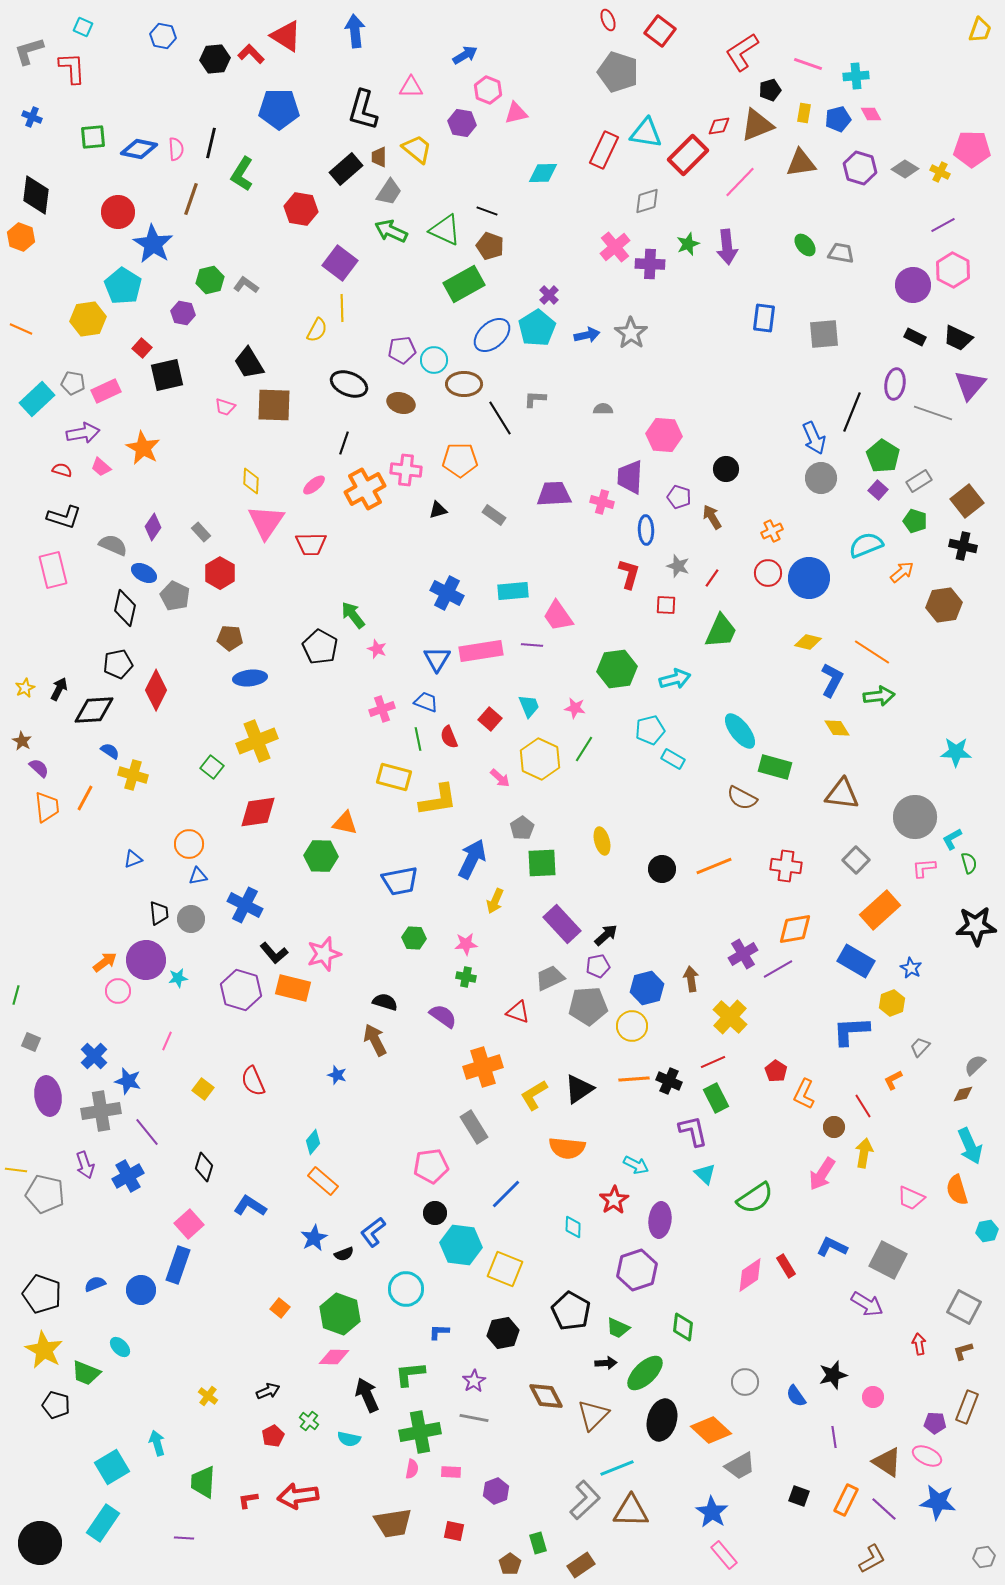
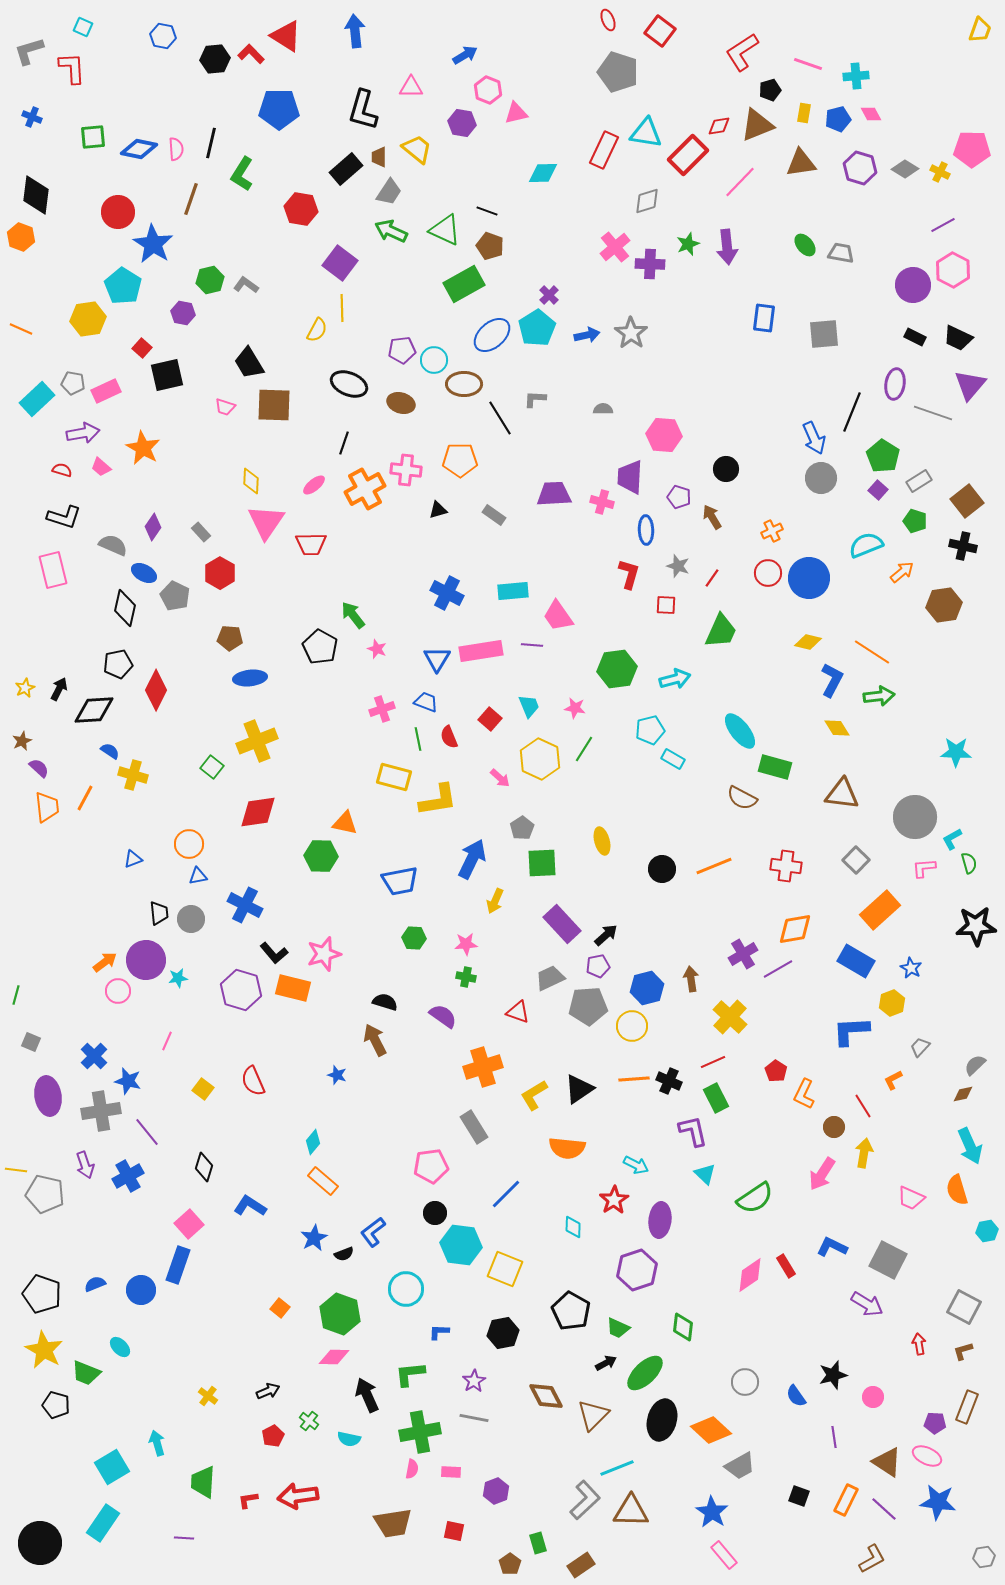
brown star at (22, 741): rotated 18 degrees clockwise
black arrow at (606, 1363): rotated 25 degrees counterclockwise
